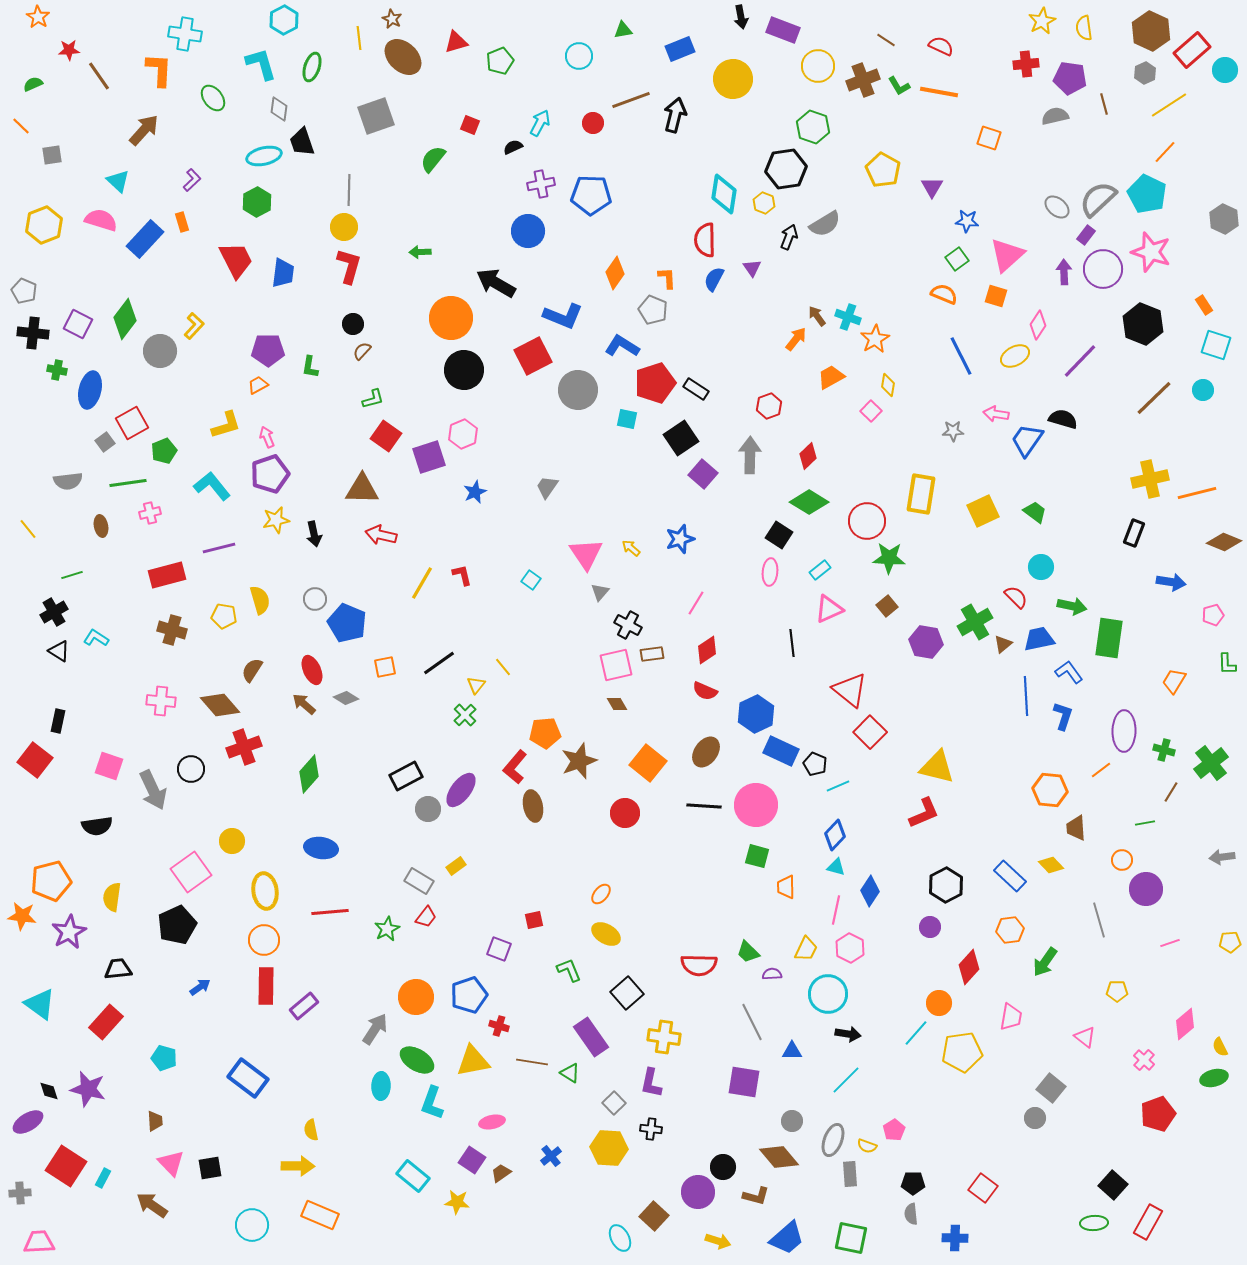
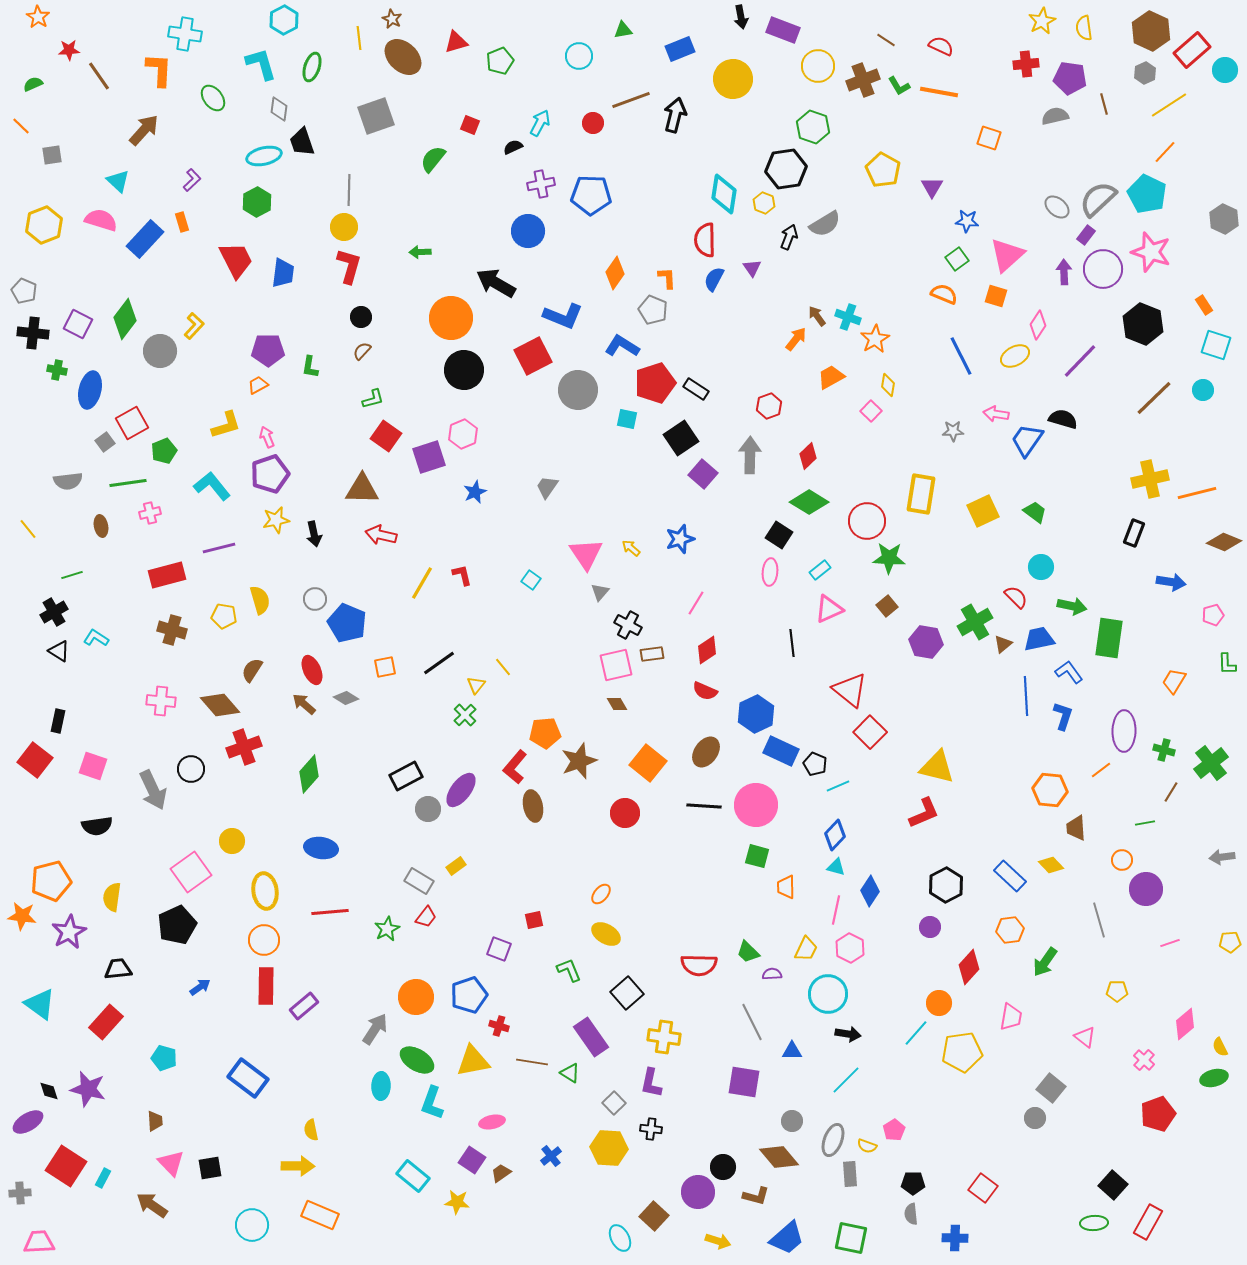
black circle at (353, 324): moved 8 px right, 7 px up
pink square at (109, 766): moved 16 px left
